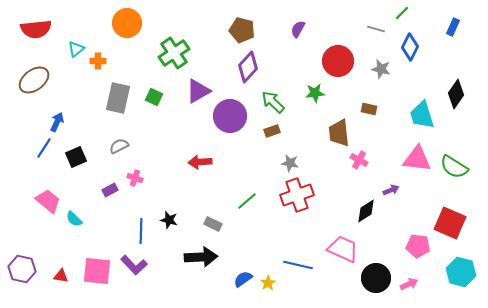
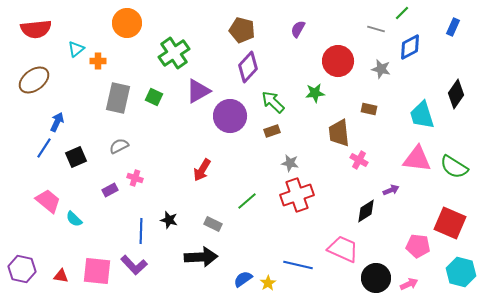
blue diamond at (410, 47): rotated 36 degrees clockwise
red arrow at (200, 162): moved 2 px right, 8 px down; rotated 55 degrees counterclockwise
